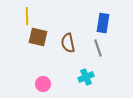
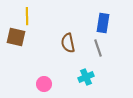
brown square: moved 22 px left
pink circle: moved 1 px right
